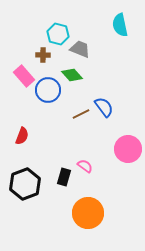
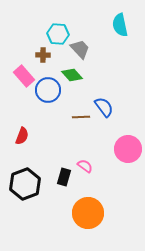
cyan hexagon: rotated 10 degrees counterclockwise
gray trapezoid: rotated 25 degrees clockwise
brown line: moved 3 px down; rotated 24 degrees clockwise
